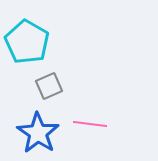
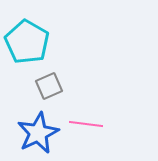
pink line: moved 4 px left
blue star: rotated 12 degrees clockwise
